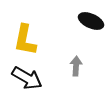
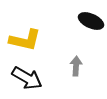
yellow L-shape: rotated 88 degrees counterclockwise
